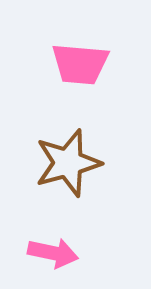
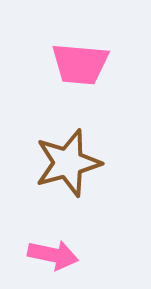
pink arrow: moved 2 px down
